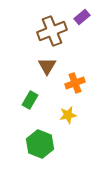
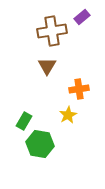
brown cross: rotated 12 degrees clockwise
orange cross: moved 4 px right, 6 px down; rotated 12 degrees clockwise
green rectangle: moved 6 px left, 21 px down
yellow star: rotated 18 degrees counterclockwise
green hexagon: rotated 12 degrees counterclockwise
